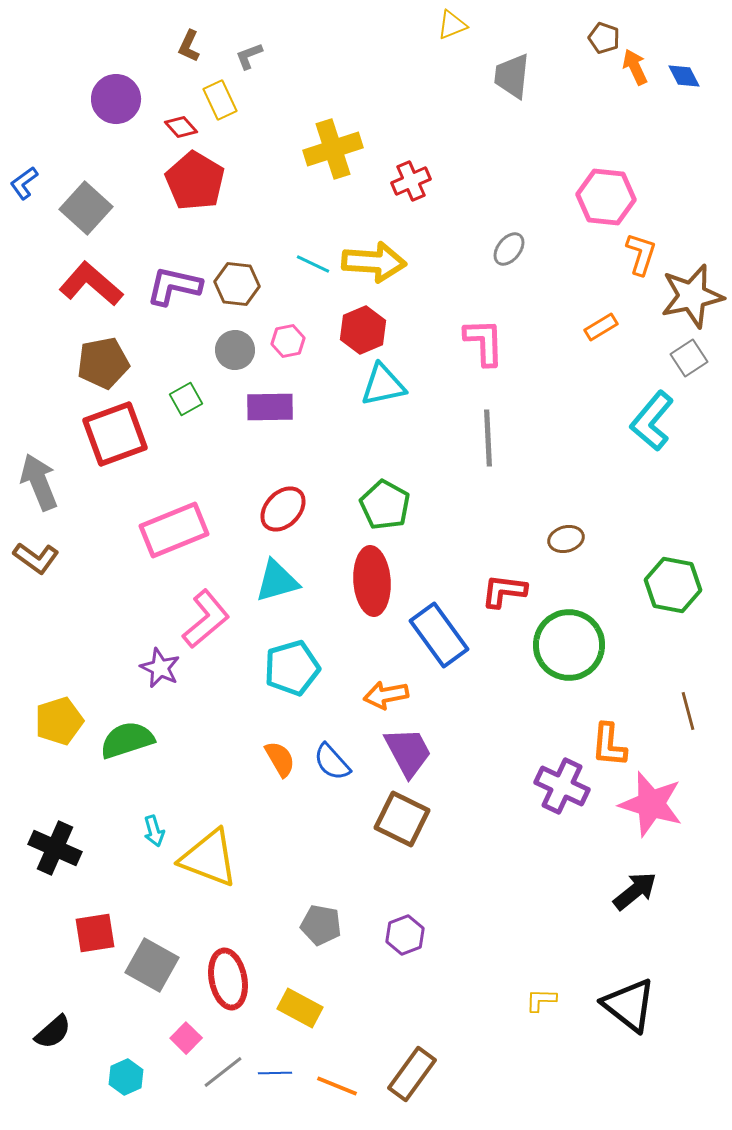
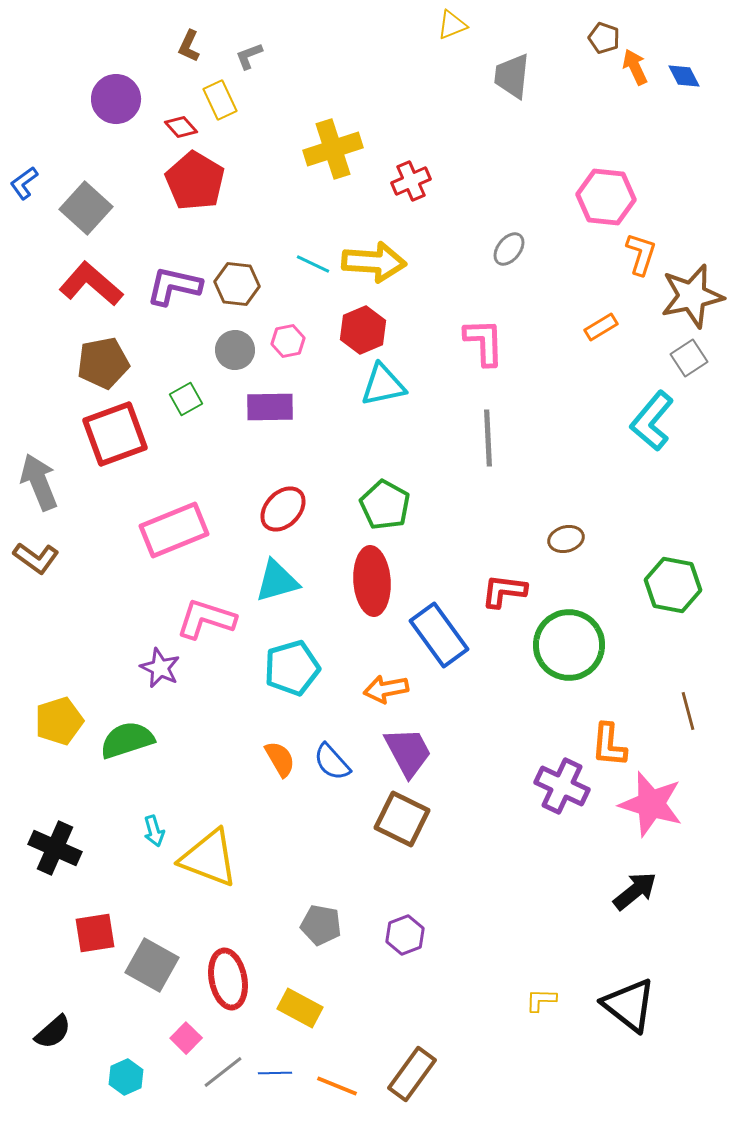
pink L-shape at (206, 619): rotated 122 degrees counterclockwise
orange arrow at (386, 695): moved 6 px up
